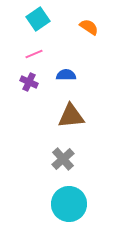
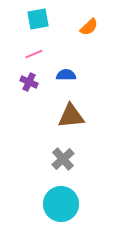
cyan square: rotated 25 degrees clockwise
orange semicircle: rotated 102 degrees clockwise
cyan circle: moved 8 px left
